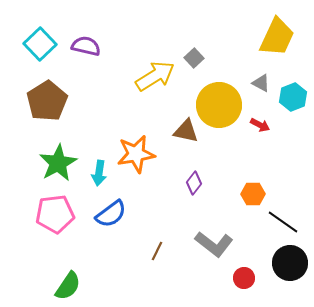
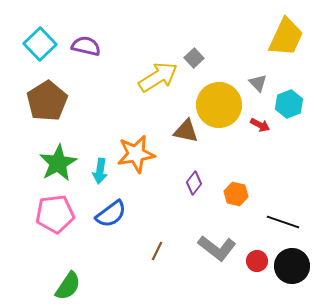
yellow trapezoid: moved 9 px right
yellow arrow: moved 3 px right, 1 px down
gray triangle: moved 3 px left; rotated 18 degrees clockwise
cyan hexagon: moved 4 px left, 7 px down
cyan arrow: moved 1 px right, 2 px up
orange hexagon: moved 17 px left; rotated 15 degrees clockwise
black line: rotated 16 degrees counterclockwise
gray L-shape: moved 3 px right, 4 px down
black circle: moved 2 px right, 3 px down
red circle: moved 13 px right, 17 px up
